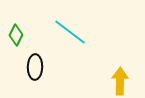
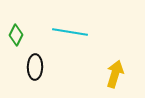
cyan line: rotated 28 degrees counterclockwise
yellow arrow: moved 5 px left, 7 px up; rotated 16 degrees clockwise
